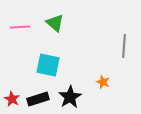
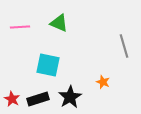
green triangle: moved 4 px right; rotated 18 degrees counterclockwise
gray line: rotated 20 degrees counterclockwise
